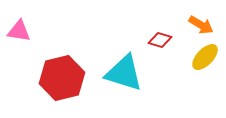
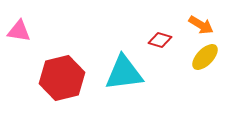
cyan triangle: rotated 24 degrees counterclockwise
